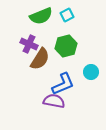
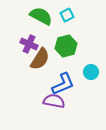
green semicircle: rotated 130 degrees counterclockwise
